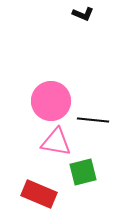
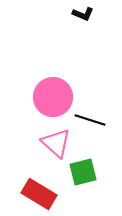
pink circle: moved 2 px right, 4 px up
black line: moved 3 px left; rotated 12 degrees clockwise
pink triangle: moved 1 px down; rotated 32 degrees clockwise
red rectangle: rotated 8 degrees clockwise
